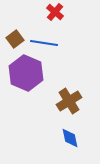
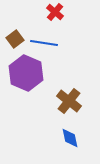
brown cross: rotated 20 degrees counterclockwise
